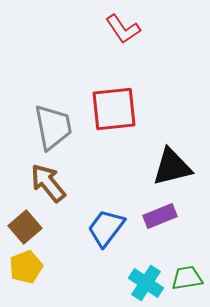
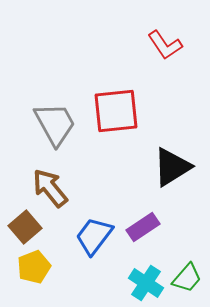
red L-shape: moved 42 px right, 16 px down
red square: moved 2 px right, 2 px down
gray trapezoid: moved 2 px right, 3 px up; rotated 18 degrees counterclockwise
black triangle: rotated 18 degrees counterclockwise
brown arrow: moved 2 px right, 5 px down
purple rectangle: moved 17 px left, 11 px down; rotated 12 degrees counterclockwise
blue trapezoid: moved 12 px left, 8 px down
yellow pentagon: moved 8 px right
green trapezoid: rotated 140 degrees clockwise
